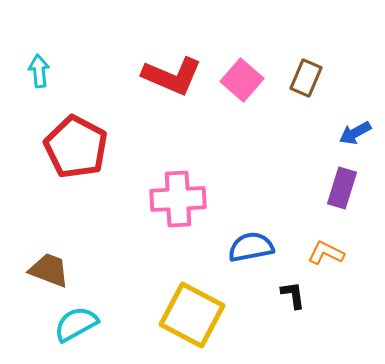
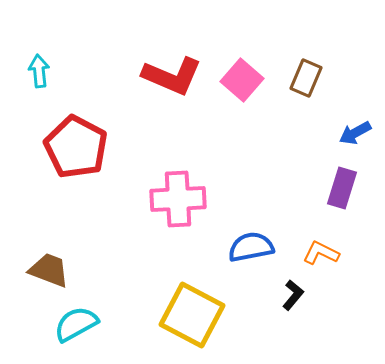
orange L-shape: moved 5 px left
black L-shape: rotated 48 degrees clockwise
